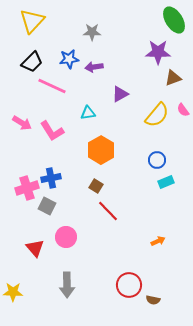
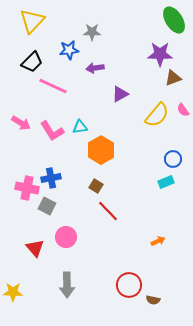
purple star: moved 2 px right, 2 px down
blue star: moved 9 px up
purple arrow: moved 1 px right, 1 px down
pink line: moved 1 px right
cyan triangle: moved 8 px left, 14 px down
pink arrow: moved 1 px left
blue circle: moved 16 px right, 1 px up
pink cross: rotated 30 degrees clockwise
